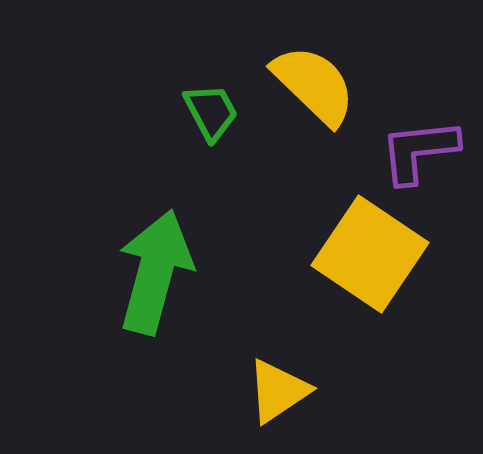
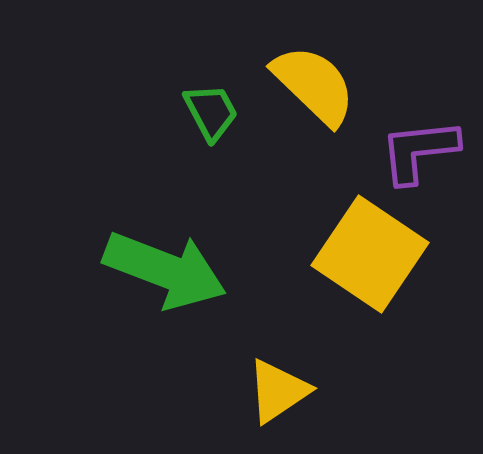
green arrow: moved 10 px right, 2 px up; rotated 96 degrees clockwise
